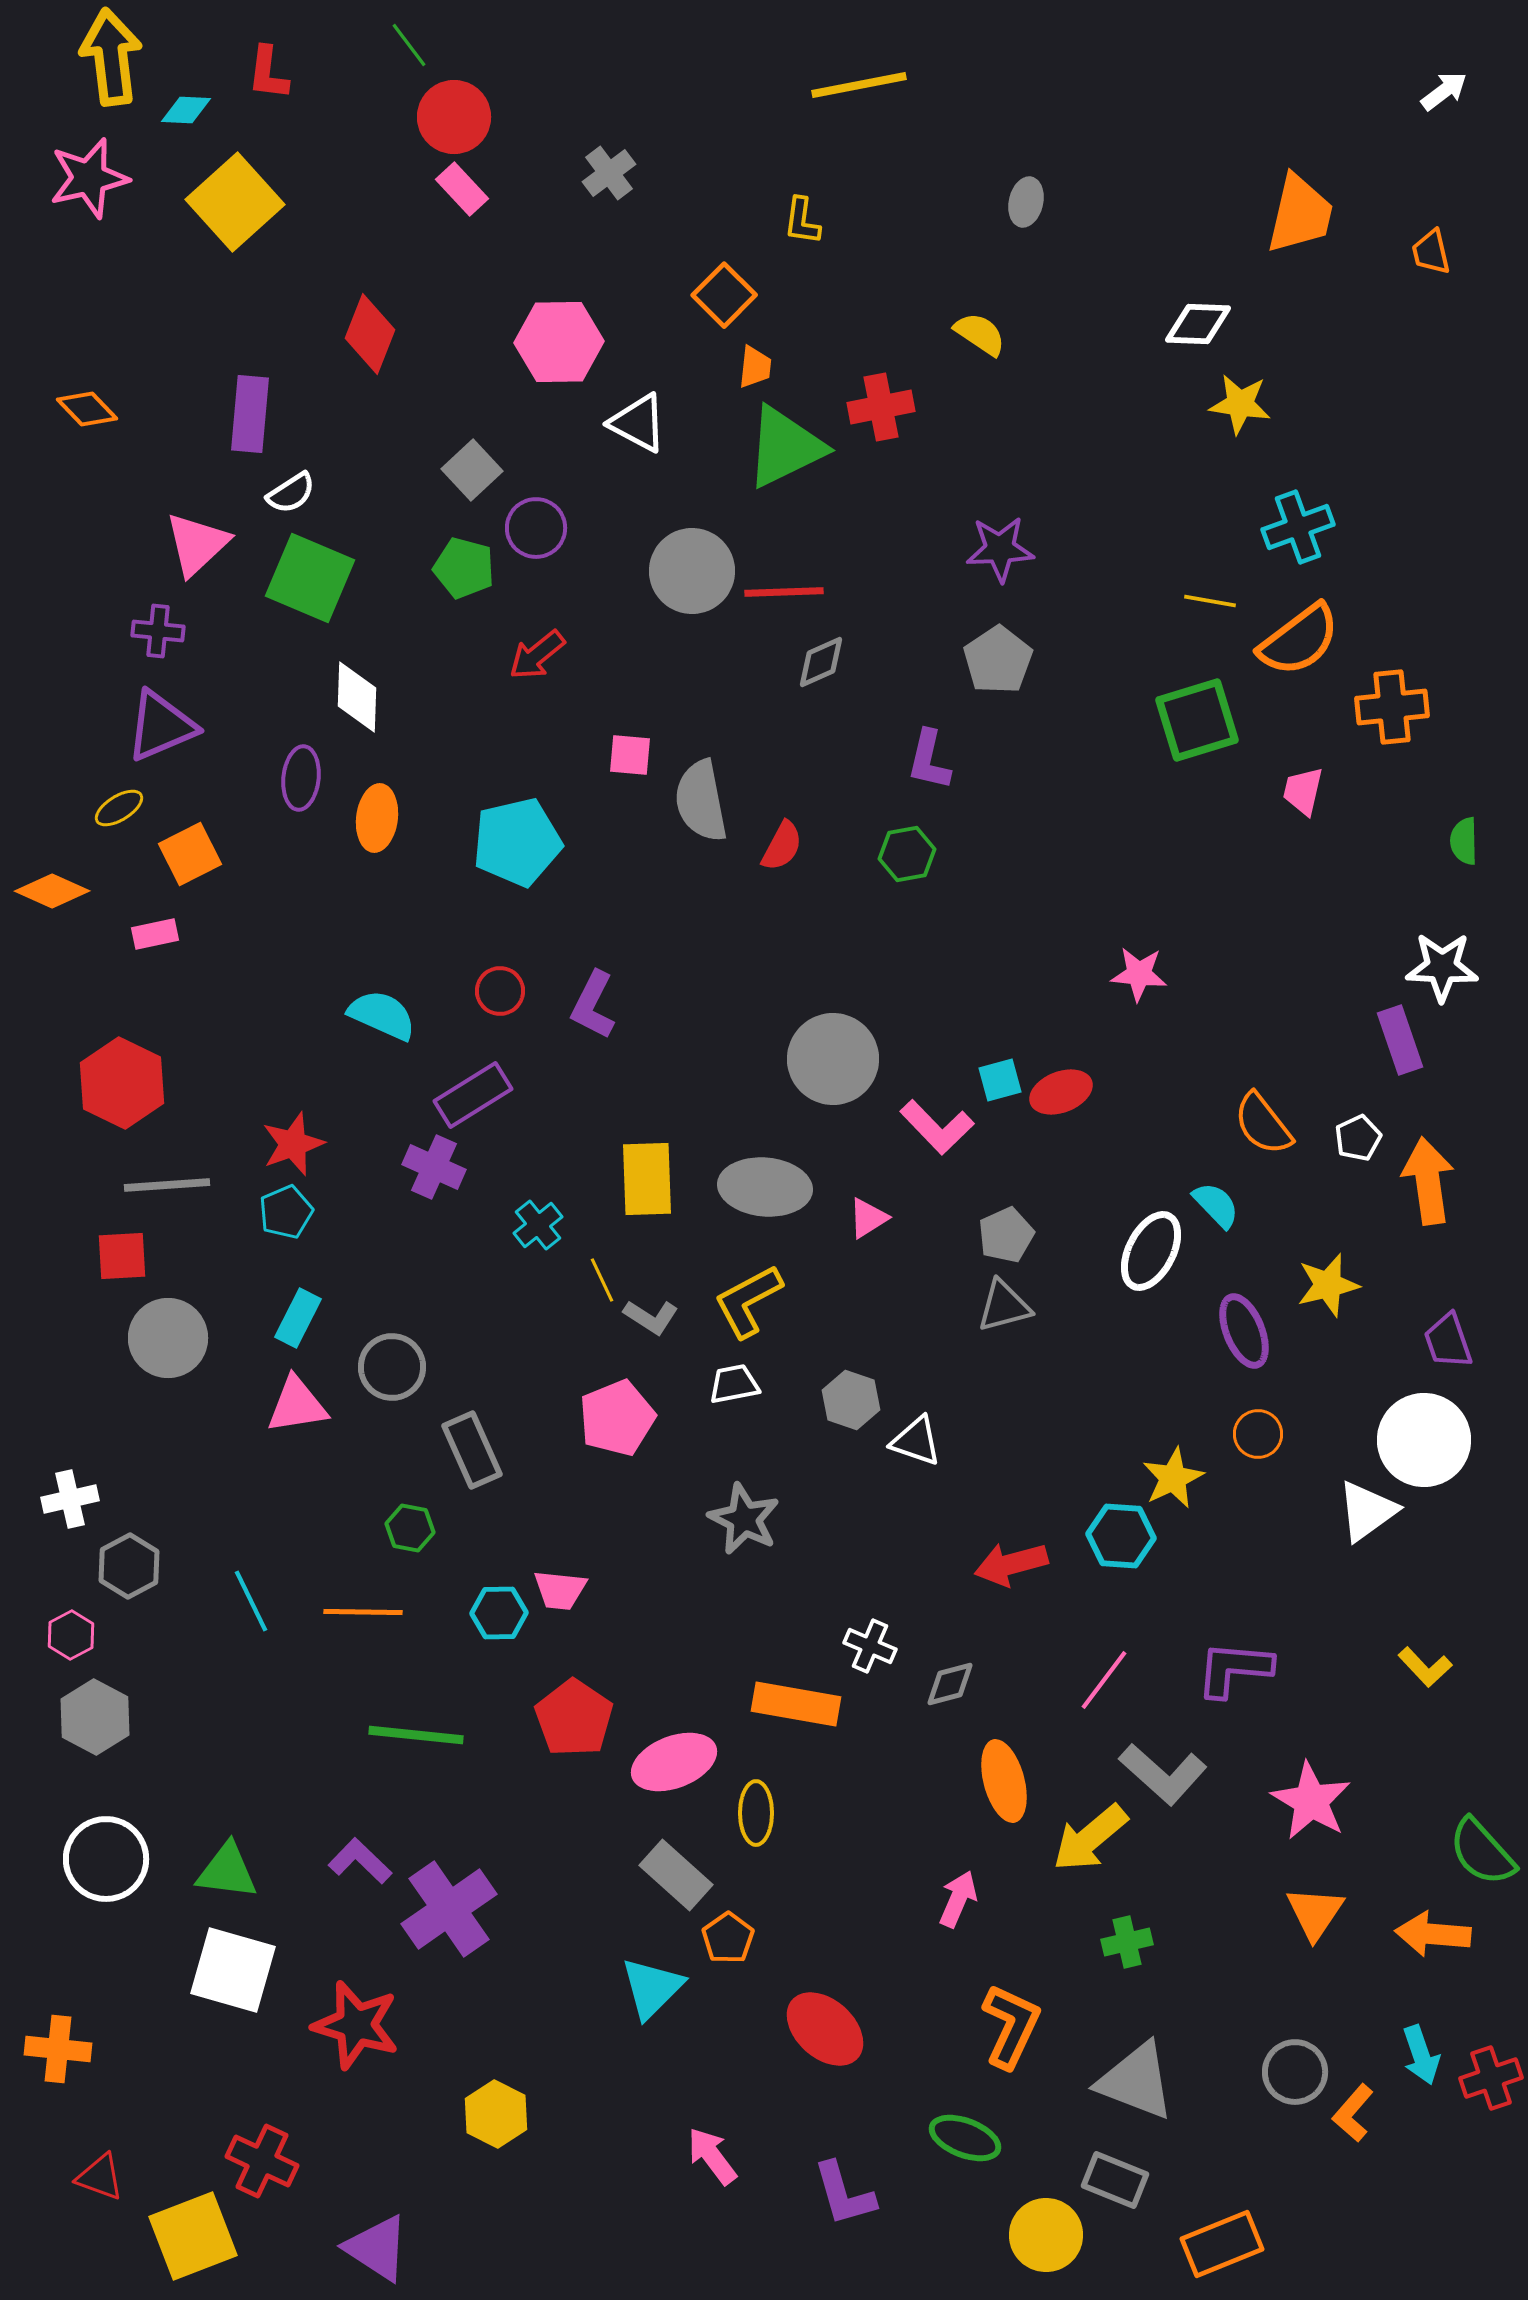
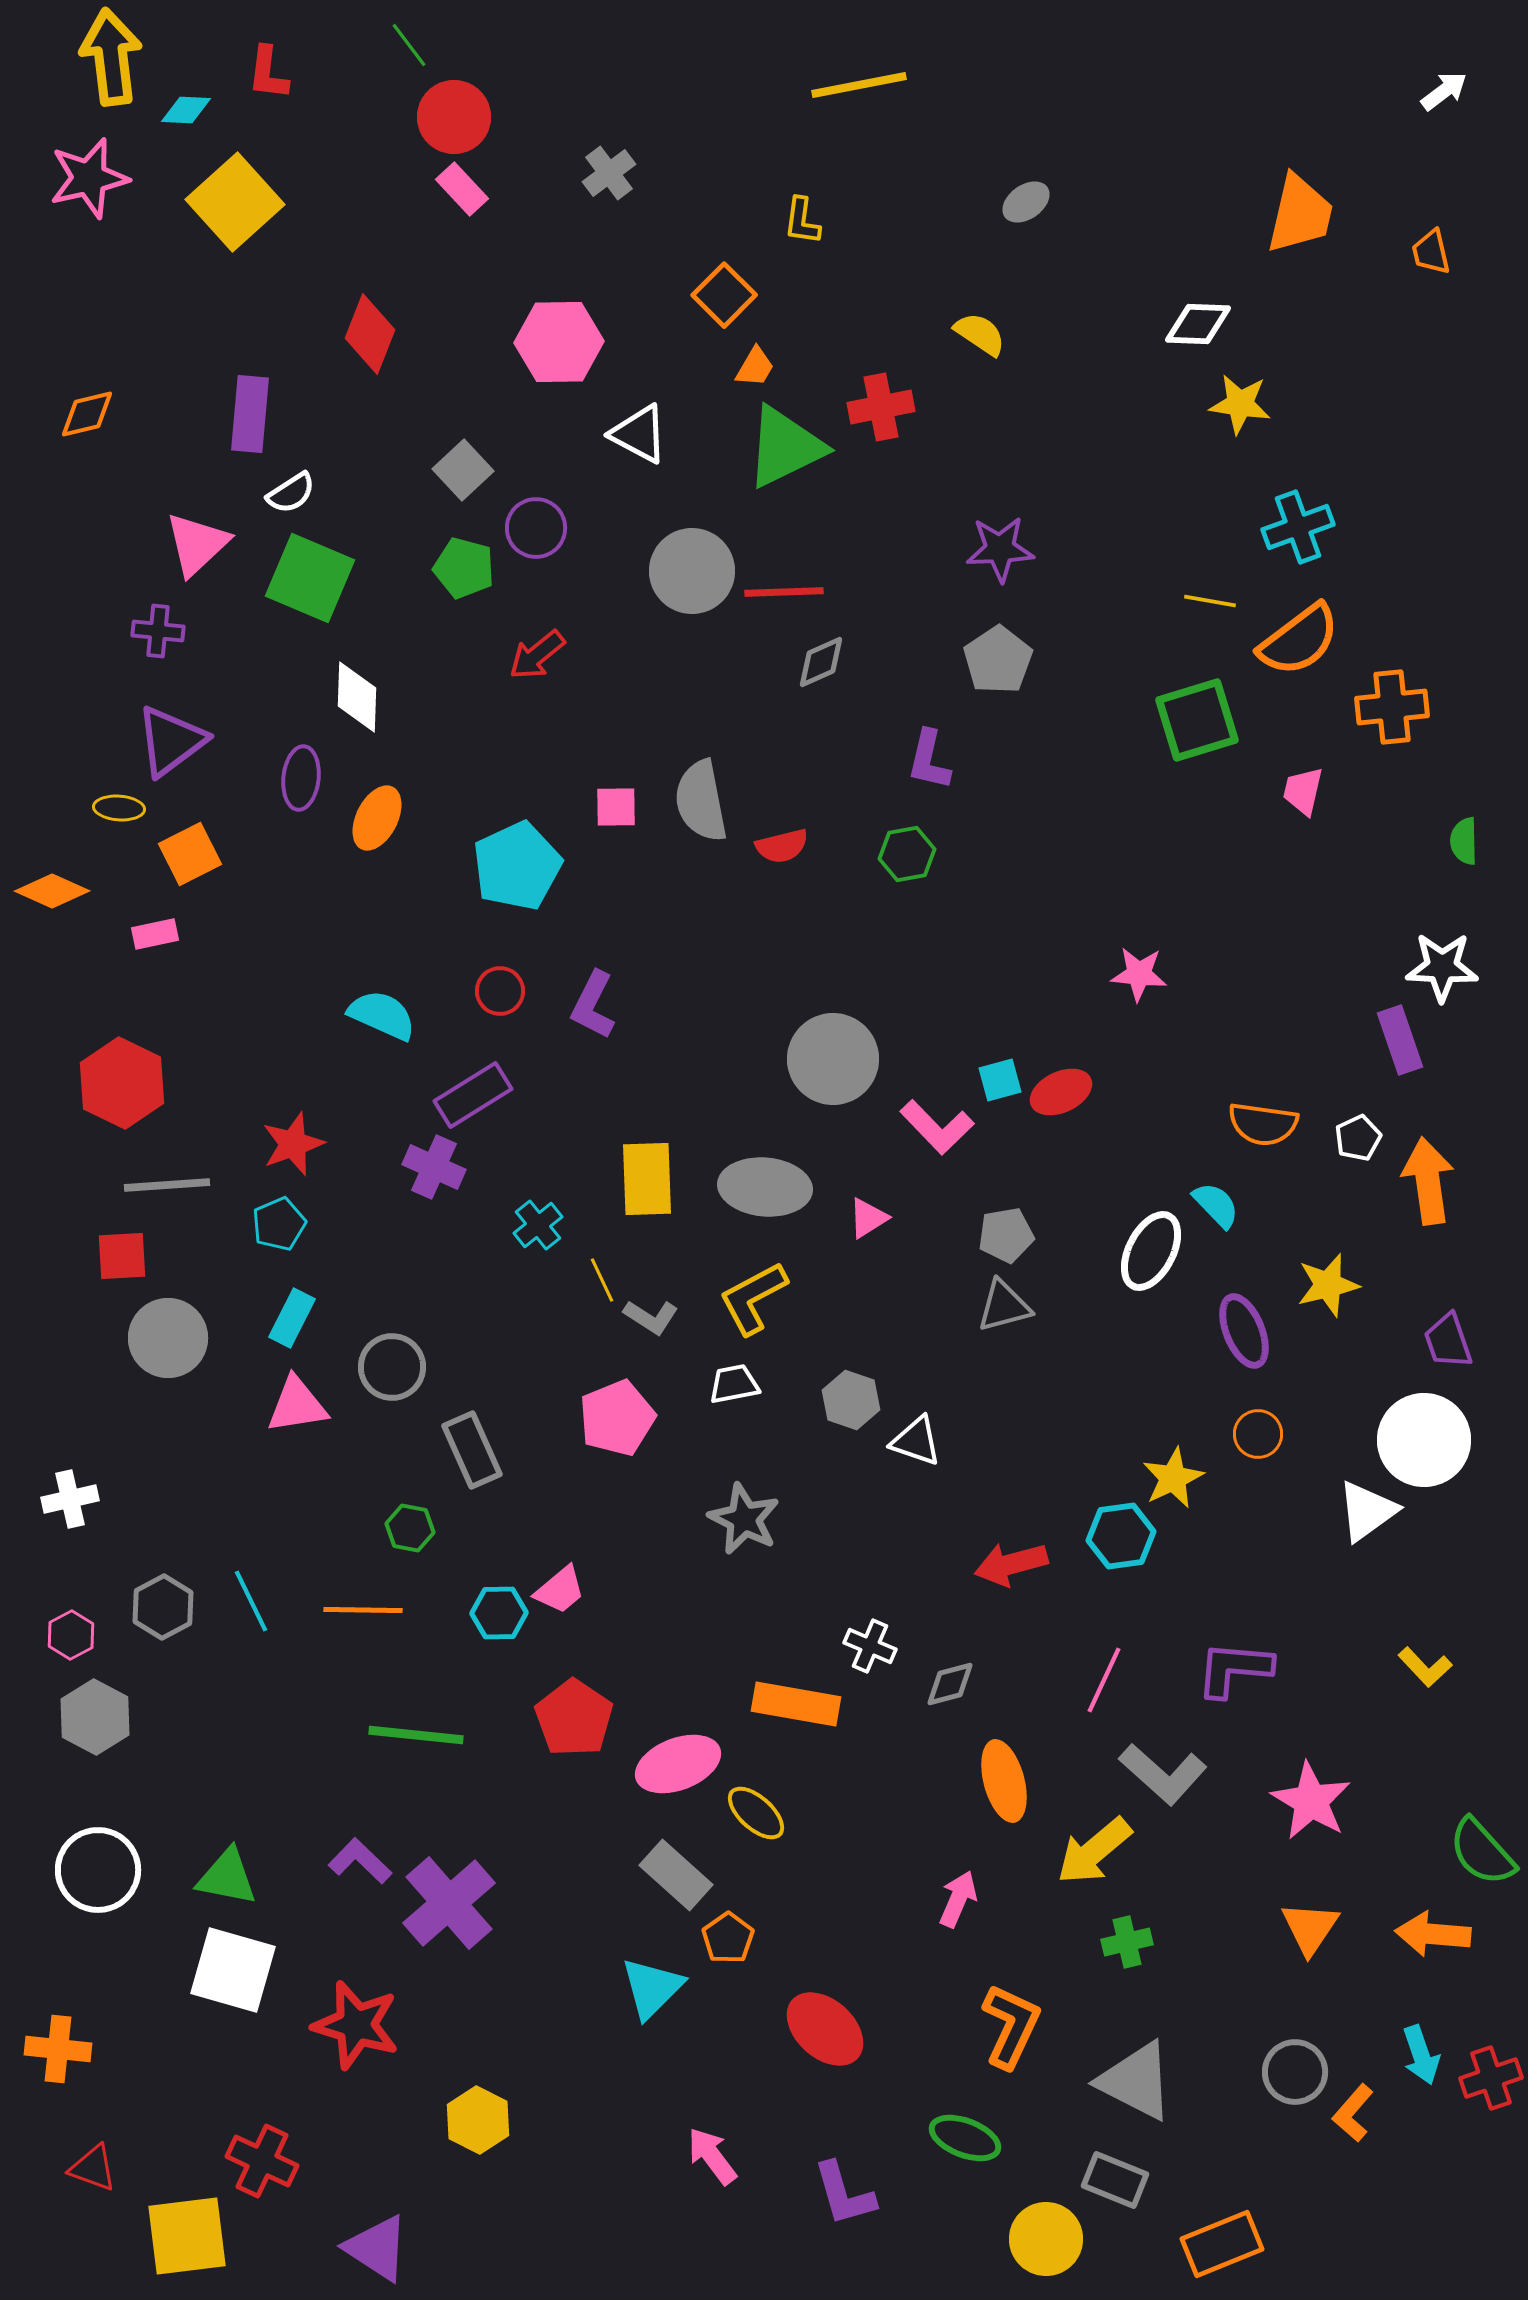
gray ellipse at (1026, 202): rotated 42 degrees clockwise
orange trapezoid at (755, 367): rotated 24 degrees clockwise
orange diamond at (87, 409): moved 5 px down; rotated 60 degrees counterclockwise
white triangle at (638, 423): moved 1 px right, 11 px down
gray square at (472, 470): moved 9 px left
purple triangle at (161, 726): moved 10 px right, 15 px down; rotated 14 degrees counterclockwise
pink square at (630, 755): moved 14 px left, 52 px down; rotated 6 degrees counterclockwise
yellow ellipse at (119, 808): rotated 36 degrees clockwise
orange ellipse at (377, 818): rotated 20 degrees clockwise
cyan pentagon at (517, 842): moved 24 px down; rotated 12 degrees counterclockwise
red semicircle at (782, 846): rotated 48 degrees clockwise
red ellipse at (1061, 1092): rotated 4 degrees counterclockwise
orange semicircle at (1263, 1124): rotated 44 degrees counterclockwise
cyan pentagon at (286, 1212): moved 7 px left, 12 px down
gray pentagon at (1006, 1235): rotated 14 degrees clockwise
yellow L-shape at (748, 1301): moved 5 px right, 3 px up
cyan rectangle at (298, 1318): moved 6 px left
cyan hexagon at (1121, 1536): rotated 12 degrees counterclockwise
gray hexagon at (129, 1566): moved 34 px right, 41 px down
pink trapezoid at (560, 1590): rotated 46 degrees counterclockwise
orange line at (363, 1612): moved 2 px up
pink line at (1104, 1680): rotated 12 degrees counterclockwise
pink ellipse at (674, 1762): moved 4 px right, 2 px down
yellow ellipse at (756, 1813): rotated 48 degrees counterclockwise
yellow arrow at (1090, 1838): moved 4 px right, 13 px down
white circle at (106, 1859): moved 8 px left, 11 px down
green triangle at (227, 1871): moved 6 px down; rotated 4 degrees clockwise
purple cross at (449, 1909): moved 6 px up; rotated 6 degrees counterclockwise
orange triangle at (1315, 1913): moved 5 px left, 15 px down
gray triangle at (1136, 2081): rotated 6 degrees clockwise
yellow hexagon at (496, 2114): moved 18 px left, 6 px down
red triangle at (100, 2177): moved 7 px left, 9 px up
yellow circle at (1046, 2235): moved 4 px down
yellow square at (193, 2236): moved 6 px left; rotated 14 degrees clockwise
